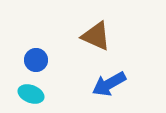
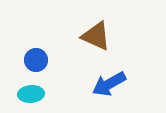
cyan ellipse: rotated 25 degrees counterclockwise
